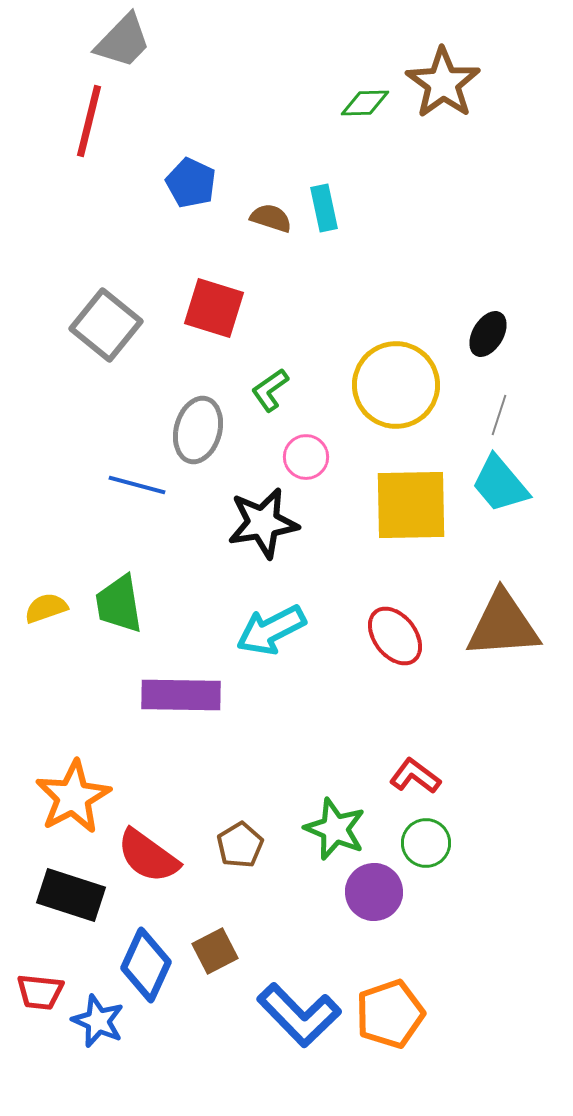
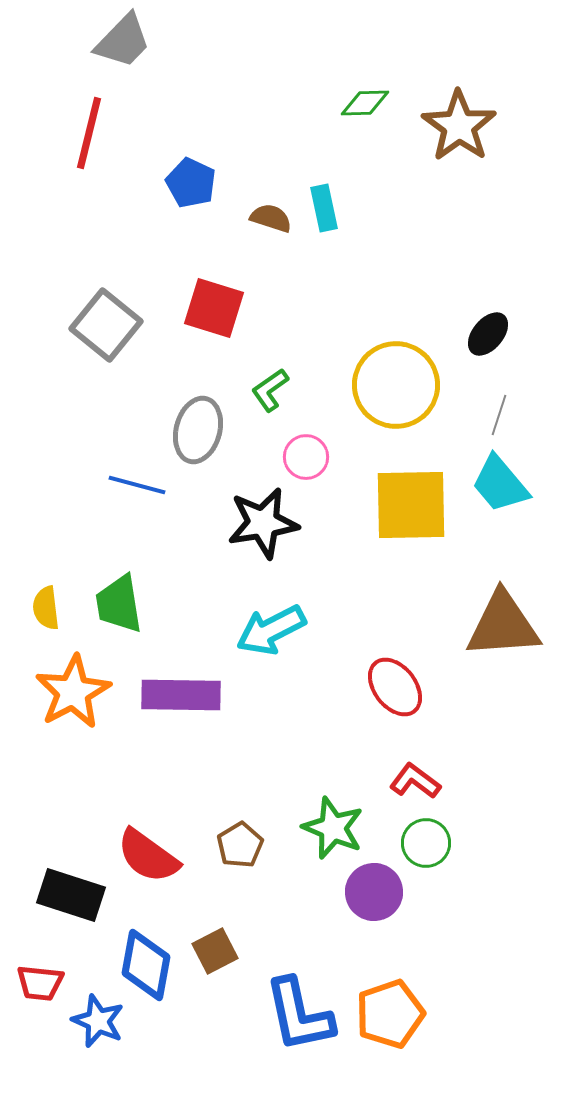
brown star: moved 16 px right, 43 px down
red line: moved 12 px down
black ellipse: rotated 9 degrees clockwise
yellow semicircle: rotated 78 degrees counterclockwise
red ellipse: moved 51 px down
red L-shape: moved 5 px down
orange star: moved 105 px up
green star: moved 2 px left, 1 px up
blue diamond: rotated 14 degrees counterclockwise
red trapezoid: moved 9 px up
blue L-shape: rotated 32 degrees clockwise
